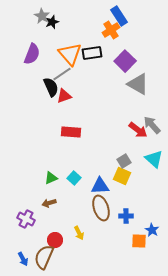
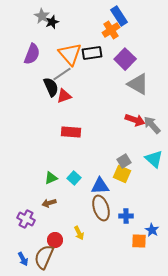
purple square: moved 2 px up
red arrow: moved 3 px left, 10 px up; rotated 18 degrees counterclockwise
yellow square: moved 2 px up
